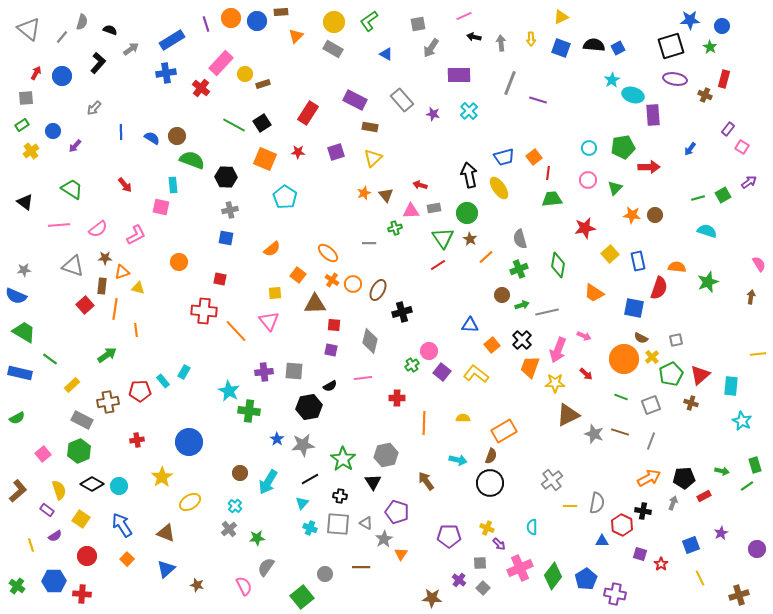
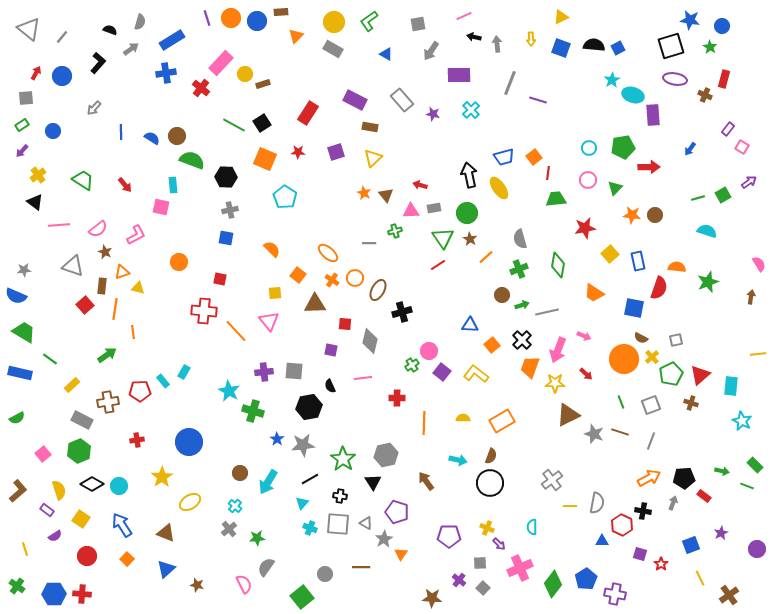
blue star at (690, 20): rotated 12 degrees clockwise
gray semicircle at (82, 22): moved 58 px right
purple line at (206, 24): moved 1 px right, 6 px up
gray arrow at (501, 43): moved 4 px left, 1 px down
gray arrow at (431, 48): moved 3 px down
cyan cross at (469, 111): moved 2 px right, 1 px up
purple arrow at (75, 146): moved 53 px left, 5 px down
yellow cross at (31, 151): moved 7 px right, 24 px down
green trapezoid at (72, 189): moved 11 px right, 9 px up
orange star at (364, 193): rotated 24 degrees counterclockwise
green trapezoid at (552, 199): moved 4 px right
black triangle at (25, 202): moved 10 px right
green cross at (395, 228): moved 3 px down
orange semicircle at (272, 249): rotated 96 degrees counterclockwise
brown star at (105, 258): moved 6 px up; rotated 24 degrees clockwise
orange circle at (353, 284): moved 2 px right, 6 px up
red square at (334, 325): moved 11 px right, 1 px up
orange line at (136, 330): moved 3 px left, 2 px down
black semicircle at (330, 386): rotated 96 degrees clockwise
green line at (621, 397): moved 5 px down; rotated 48 degrees clockwise
green cross at (249, 411): moved 4 px right; rotated 10 degrees clockwise
orange rectangle at (504, 431): moved 2 px left, 10 px up
green rectangle at (755, 465): rotated 28 degrees counterclockwise
green line at (747, 486): rotated 56 degrees clockwise
red rectangle at (704, 496): rotated 64 degrees clockwise
yellow line at (31, 545): moved 6 px left, 4 px down
green diamond at (553, 576): moved 8 px down
blue hexagon at (54, 581): moved 13 px down
pink semicircle at (244, 586): moved 2 px up
brown cross at (739, 595): moved 10 px left; rotated 18 degrees counterclockwise
